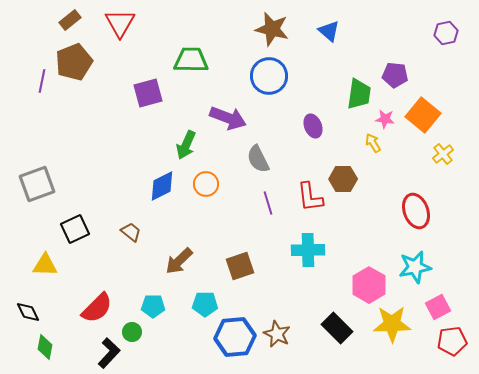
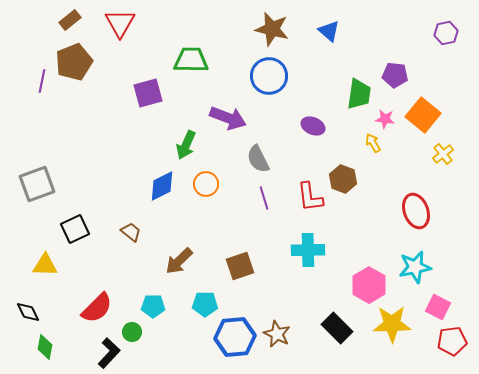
purple ellipse at (313, 126): rotated 45 degrees counterclockwise
brown hexagon at (343, 179): rotated 20 degrees clockwise
purple line at (268, 203): moved 4 px left, 5 px up
pink square at (438, 307): rotated 35 degrees counterclockwise
